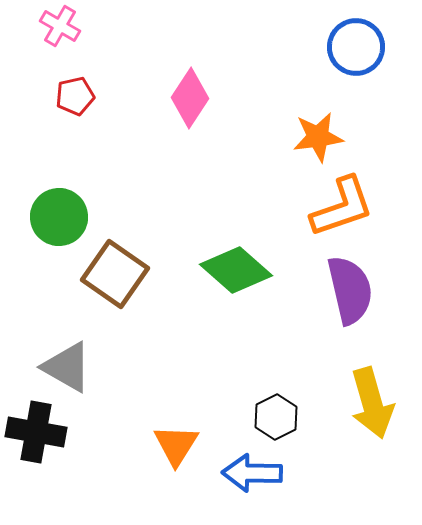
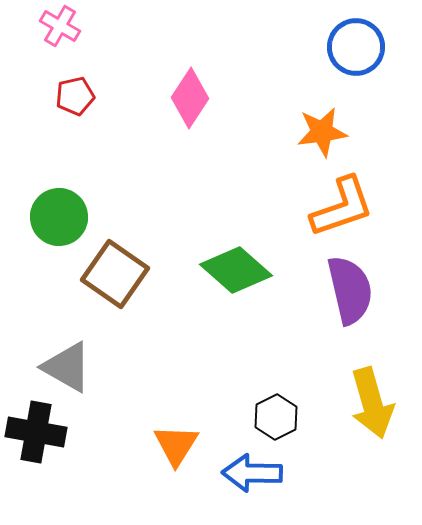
orange star: moved 4 px right, 5 px up
